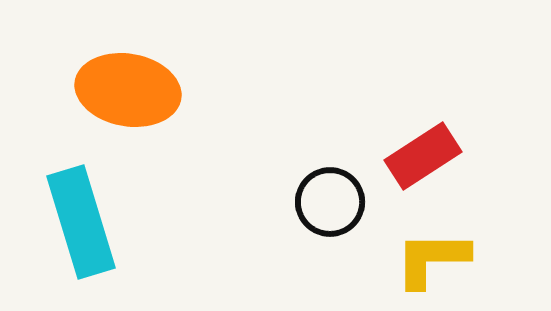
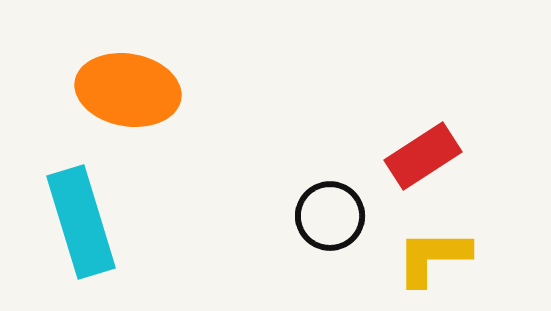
black circle: moved 14 px down
yellow L-shape: moved 1 px right, 2 px up
